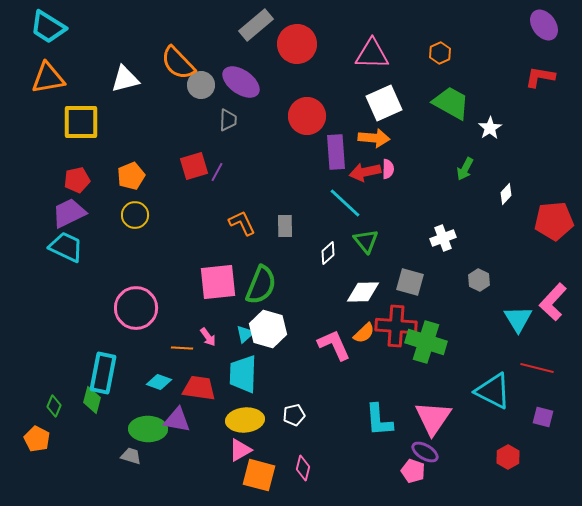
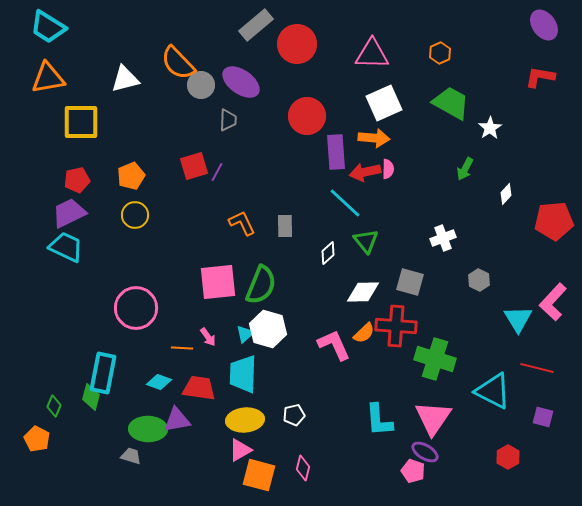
green cross at (426, 342): moved 9 px right, 17 px down
green diamond at (92, 400): moved 1 px left, 3 px up
purple triangle at (177, 420): rotated 20 degrees counterclockwise
